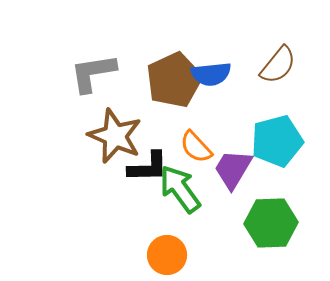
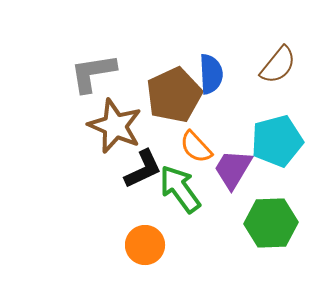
blue semicircle: rotated 87 degrees counterclockwise
brown pentagon: moved 15 px down
brown star: moved 10 px up
black L-shape: moved 5 px left, 2 px down; rotated 24 degrees counterclockwise
orange circle: moved 22 px left, 10 px up
